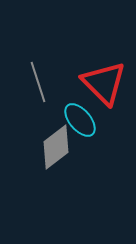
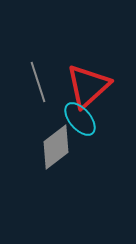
red triangle: moved 16 px left, 3 px down; rotated 33 degrees clockwise
cyan ellipse: moved 1 px up
